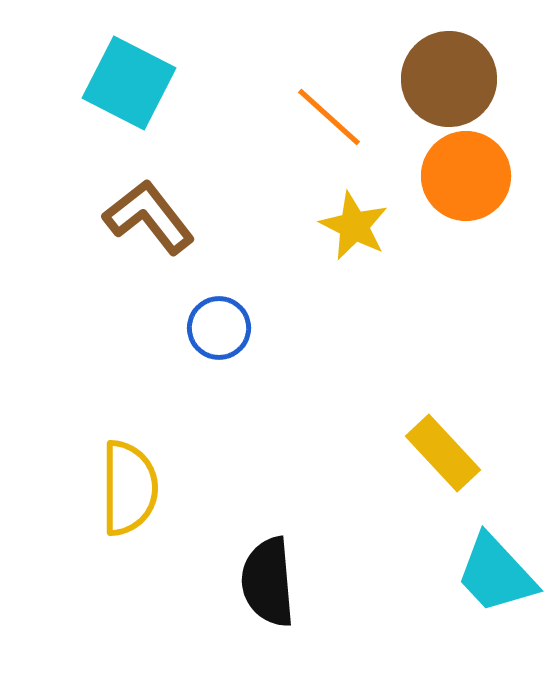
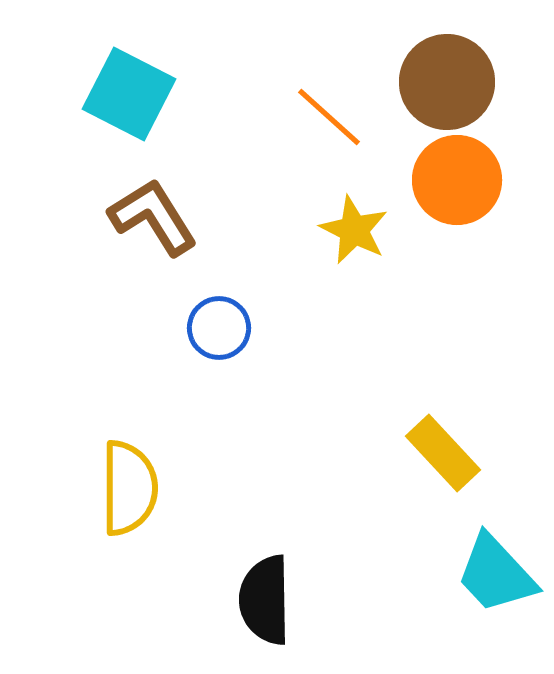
brown circle: moved 2 px left, 3 px down
cyan square: moved 11 px down
orange circle: moved 9 px left, 4 px down
brown L-shape: moved 4 px right; rotated 6 degrees clockwise
yellow star: moved 4 px down
black semicircle: moved 3 px left, 18 px down; rotated 4 degrees clockwise
